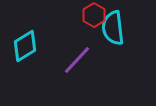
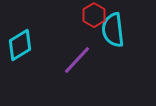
cyan semicircle: moved 2 px down
cyan diamond: moved 5 px left, 1 px up
